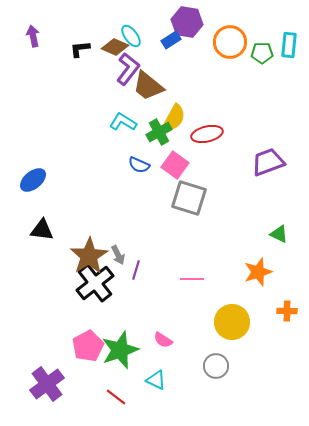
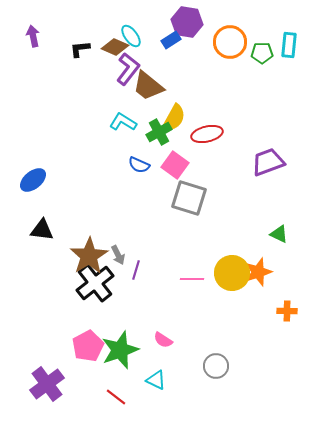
yellow circle: moved 49 px up
